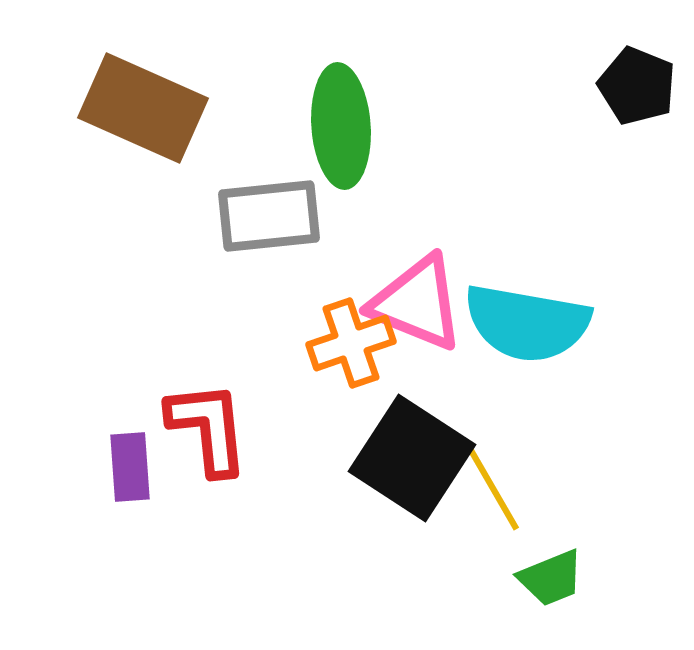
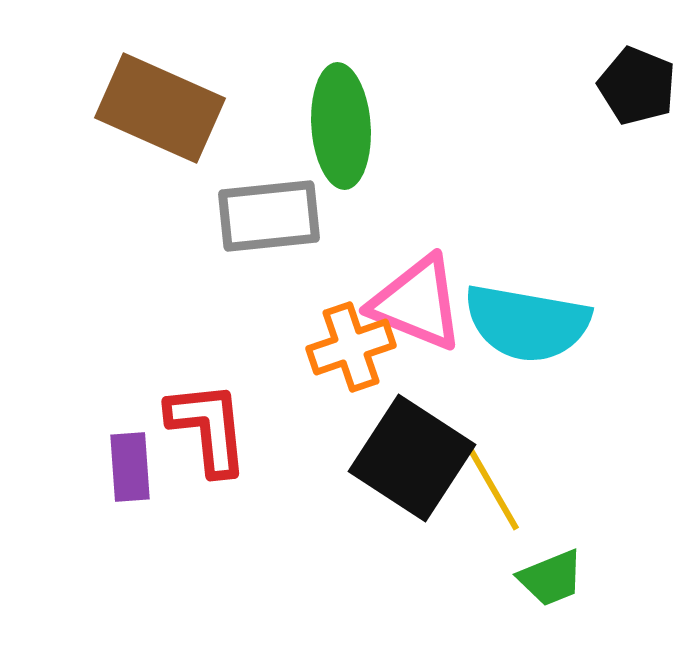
brown rectangle: moved 17 px right
orange cross: moved 4 px down
